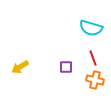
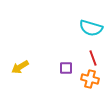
purple square: moved 1 px down
orange cross: moved 5 px left, 1 px up
